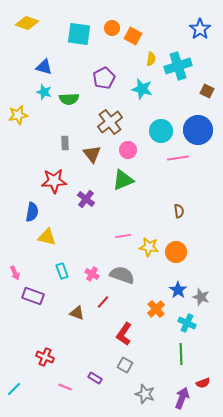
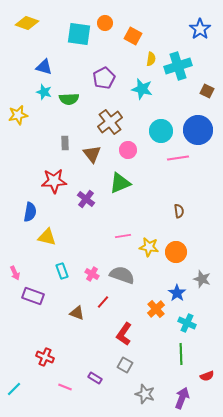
orange circle at (112, 28): moved 7 px left, 5 px up
green triangle at (123, 180): moved 3 px left, 3 px down
blue semicircle at (32, 212): moved 2 px left
blue star at (178, 290): moved 1 px left, 3 px down
gray star at (201, 297): moved 1 px right, 18 px up
red semicircle at (203, 383): moved 4 px right, 7 px up
